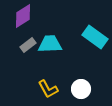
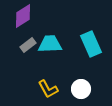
cyan rectangle: moved 4 px left, 7 px down; rotated 30 degrees clockwise
